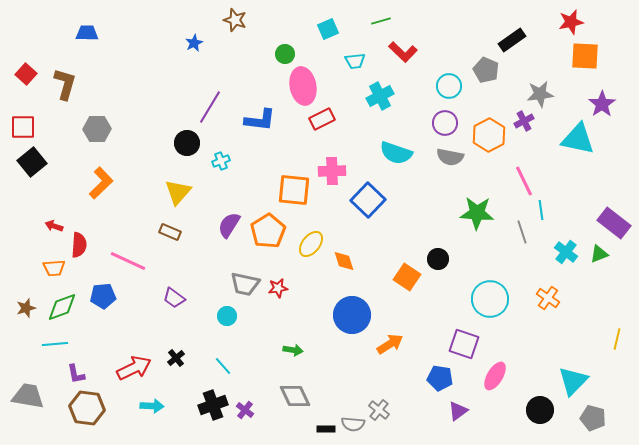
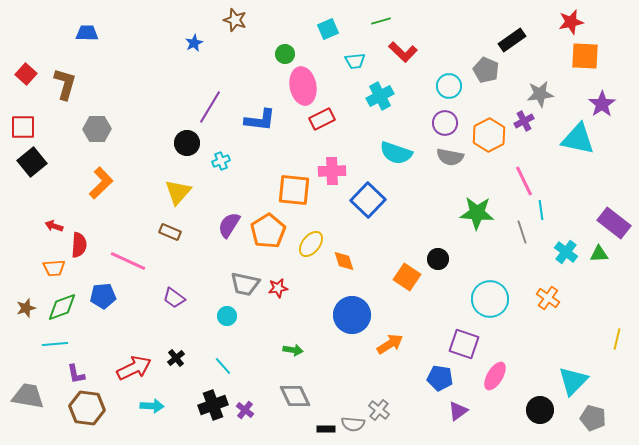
green triangle at (599, 254): rotated 18 degrees clockwise
